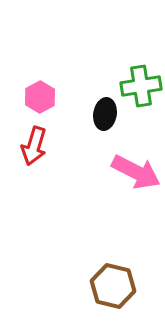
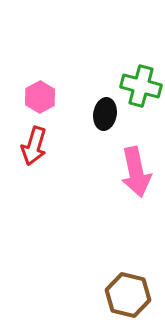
green cross: rotated 24 degrees clockwise
pink arrow: rotated 51 degrees clockwise
brown hexagon: moved 15 px right, 9 px down
